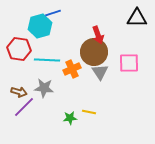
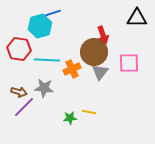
red arrow: moved 5 px right
gray triangle: rotated 12 degrees clockwise
